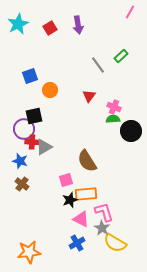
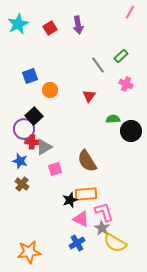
pink cross: moved 12 px right, 23 px up
black square: rotated 30 degrees counterclockwise
pink square: moved 11 px left, 11 px up
